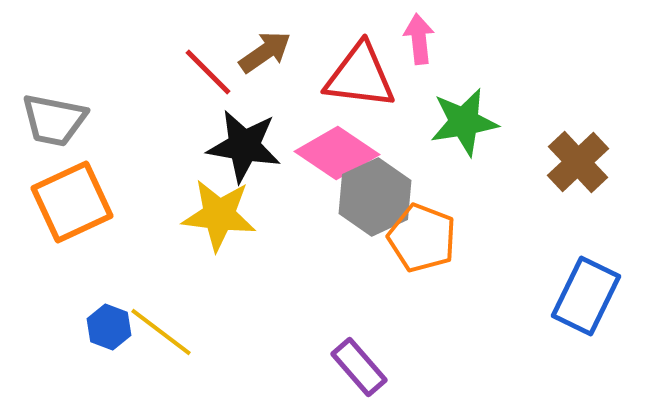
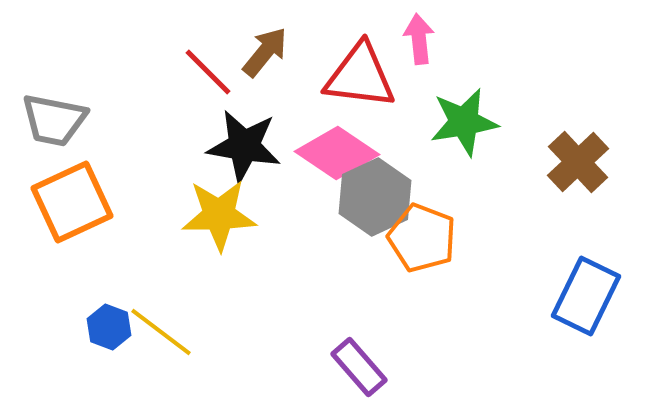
brown arrow: rotated 16 degrees counterclockwise
yellow star: rotated 8 degrees counterclockwise
